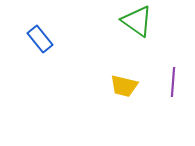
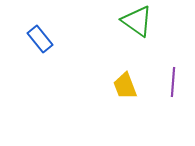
yellow trapezoid: moved 1 px right; rotated 56 degrees clockwise
